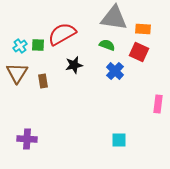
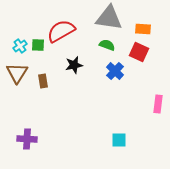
gray triangle: moved 5 px left
red semicircle: moved 1 px left, 3 px up
